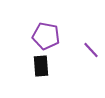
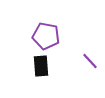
purple line: moved 1 px left, 11 px down
